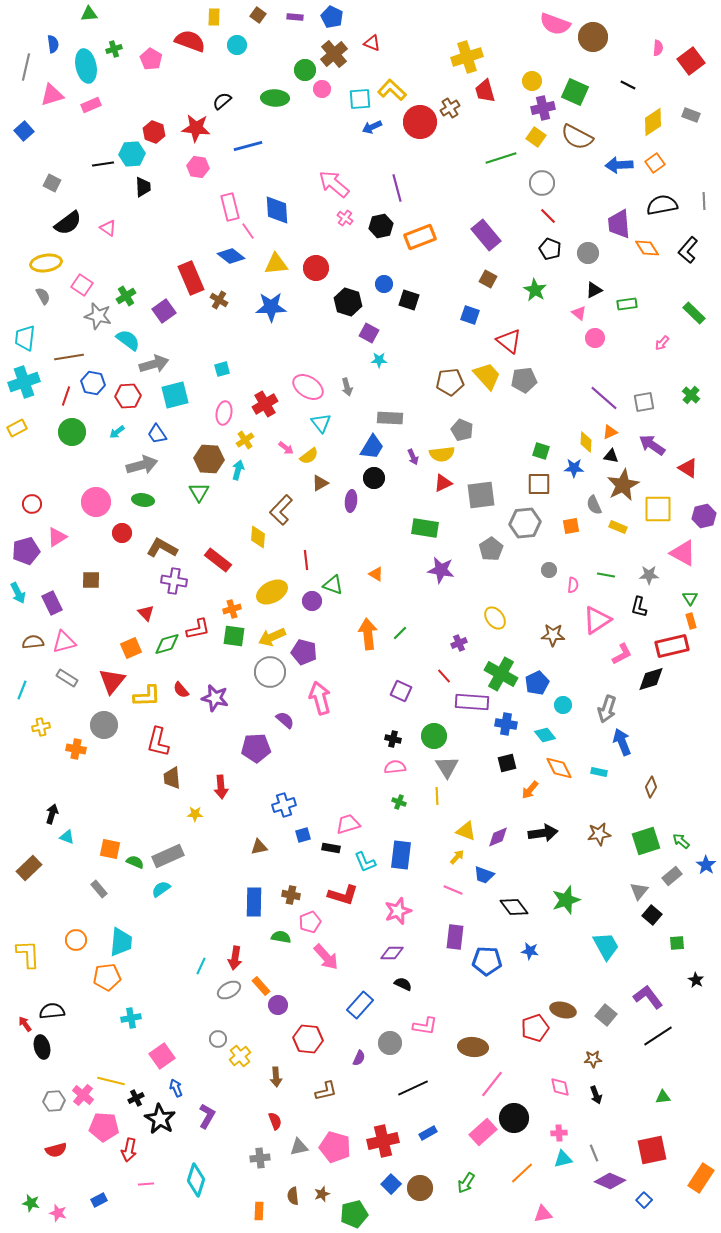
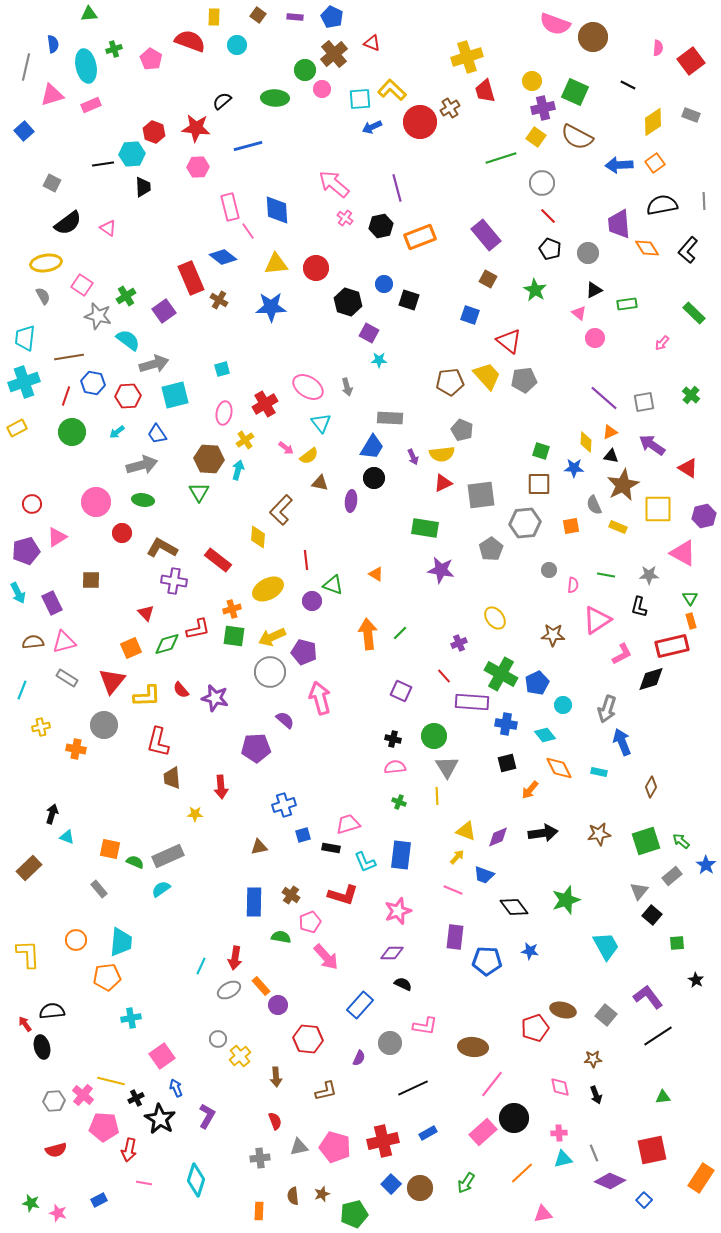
pink hexagon at (198, 167): rotated 10 degrees counterclockwise
blue diamond at (231, 256): moved 8 px left, 1 px down
brown triangle at (320, 483): rotated 42 degrees clockwise
yellow ellipse at (272, 592): moved 4 px left, 3 px up
brown cross at (291, 895): rotated 24 degrees clockwise
pink line at (146, 1184): moved 2 px left, 1 px up; rotated 14 degrees clockwise
